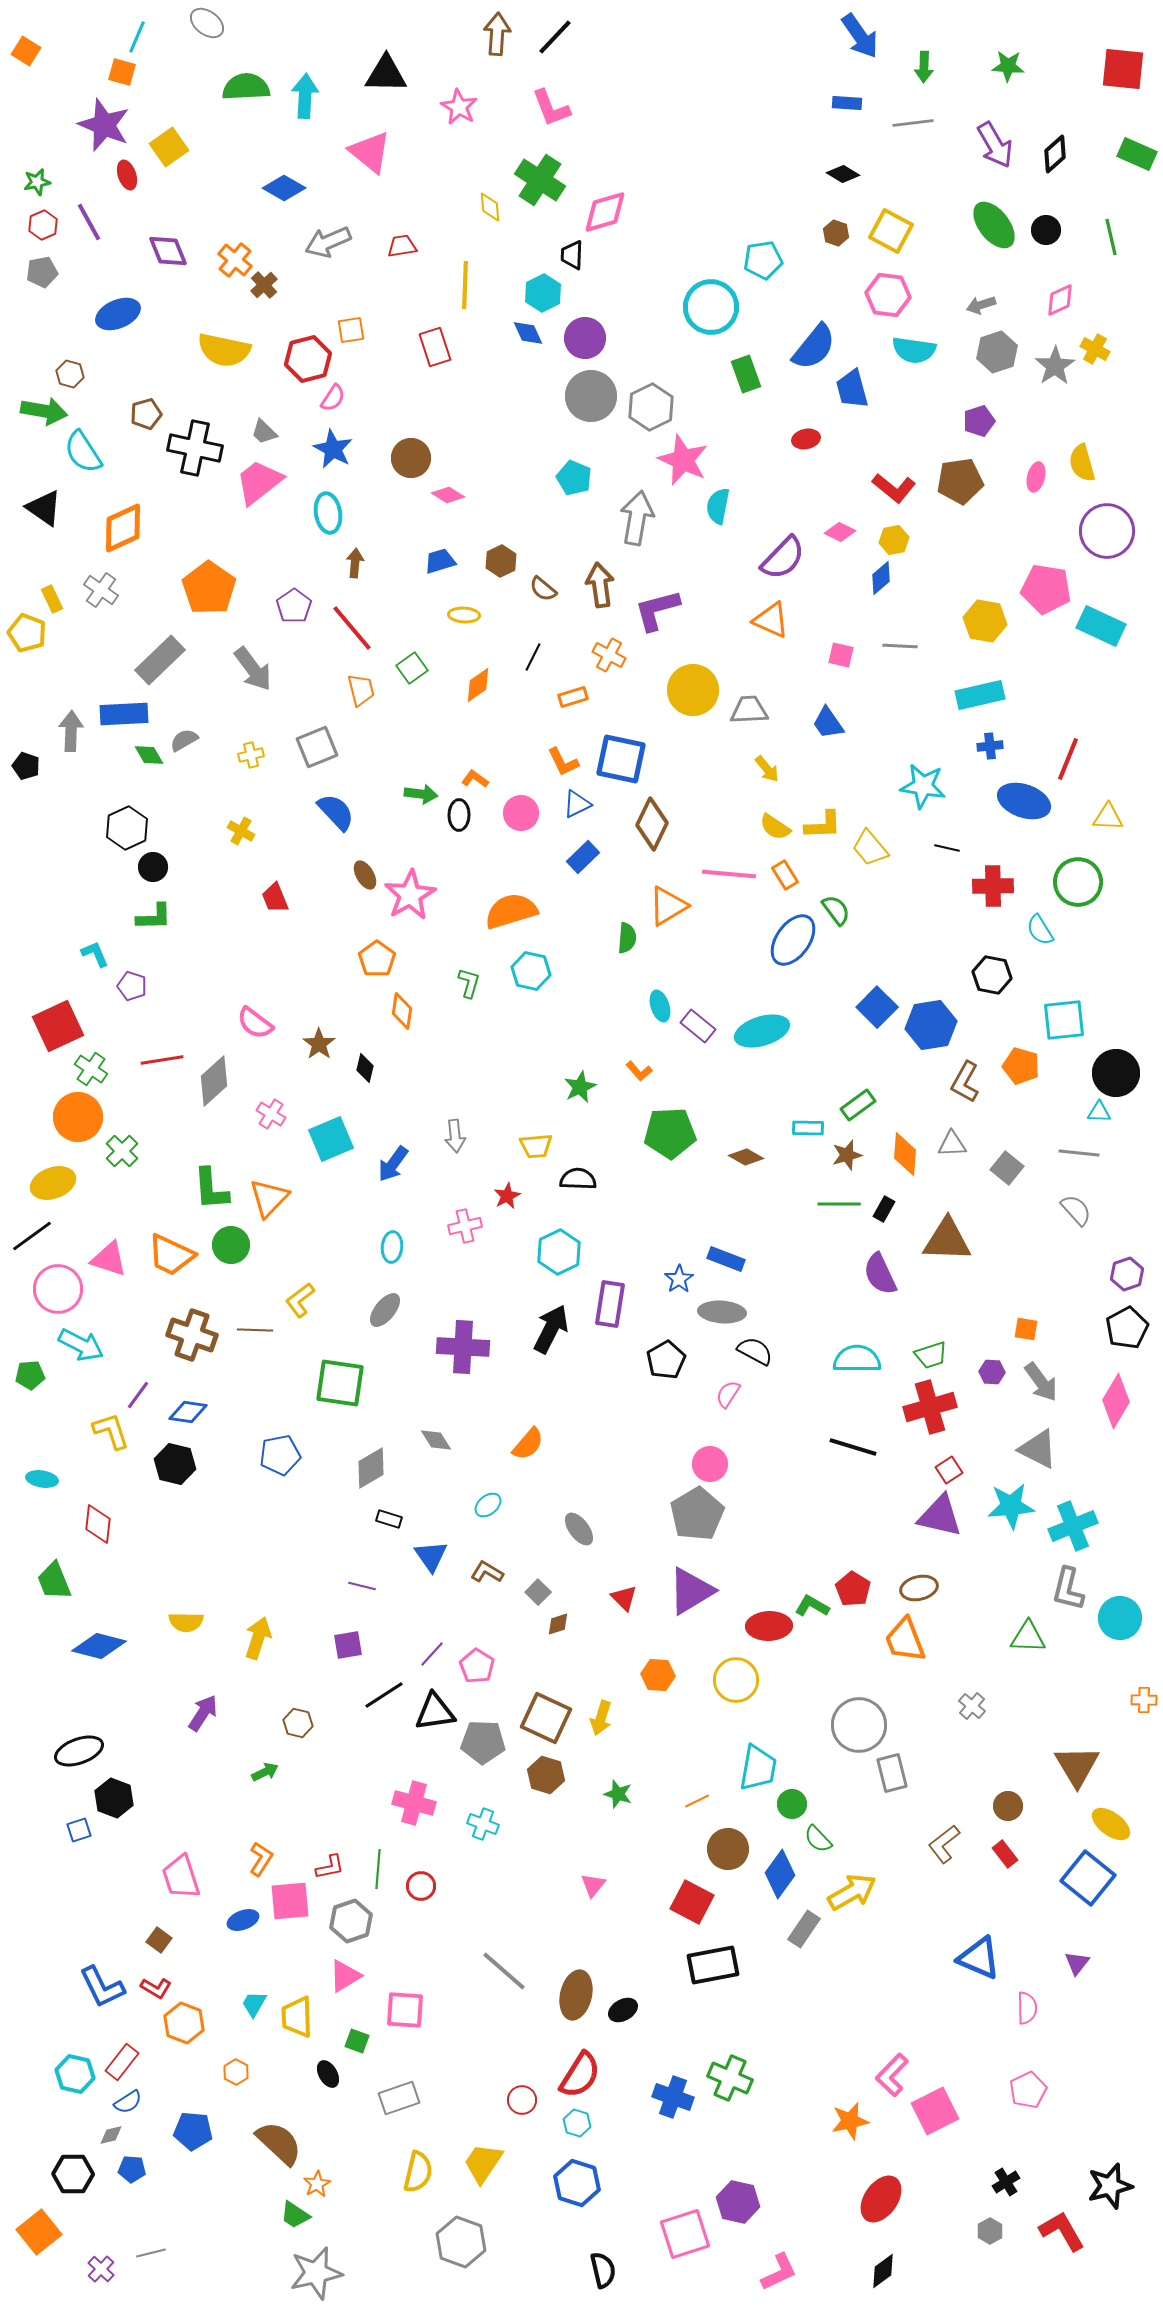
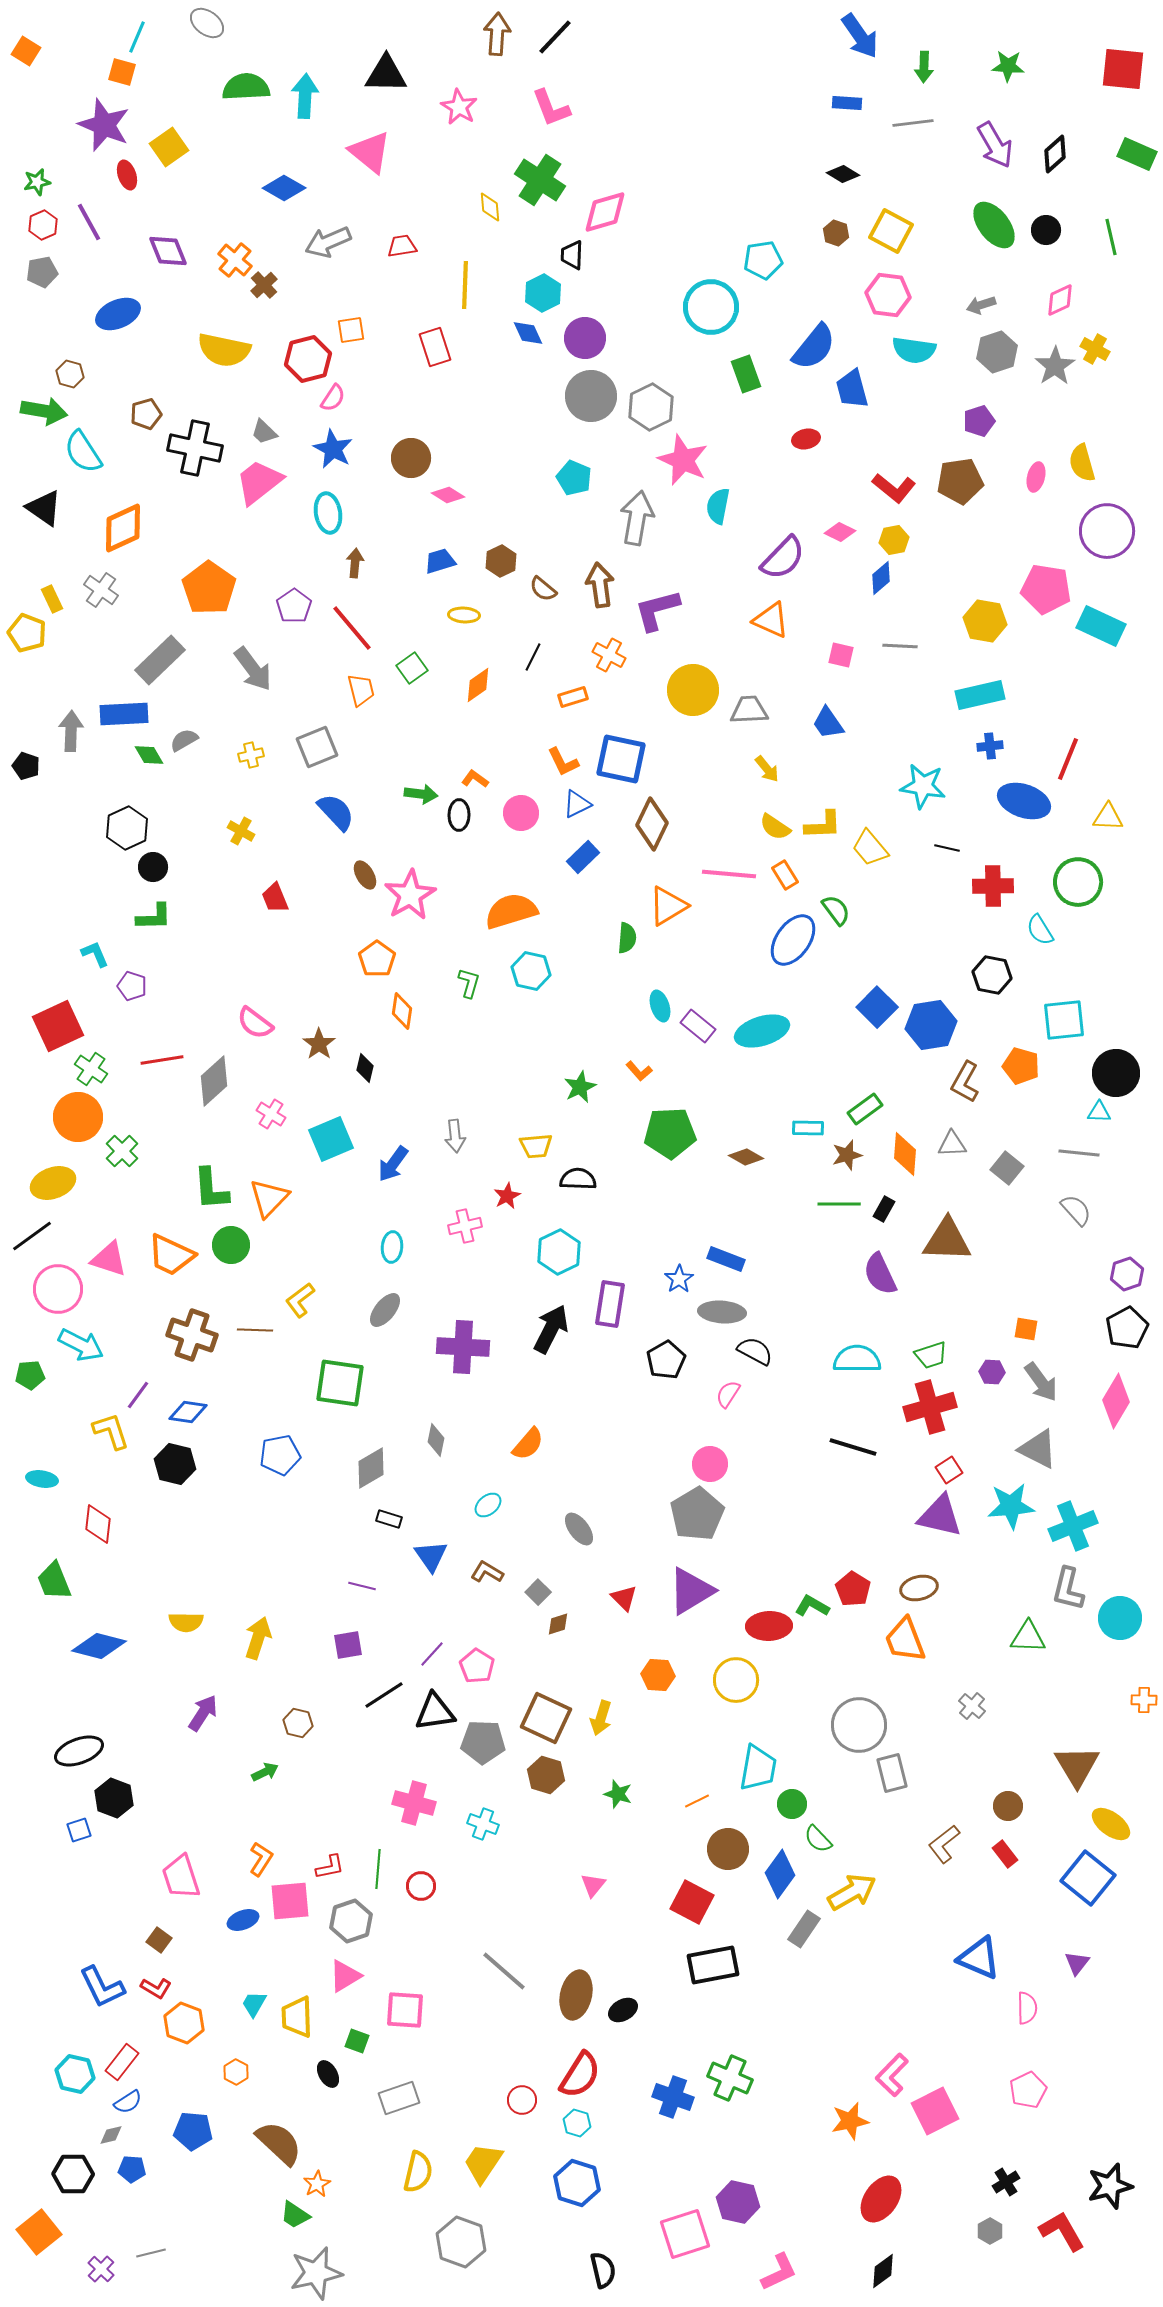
green rectangle at (858, 1105): moved 7 px right, 4 px down
gray diamond at (436, 1440): rotated 44 degrees clockwise
